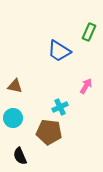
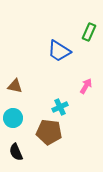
black semicircle: moved 4 px left, 4 px up
